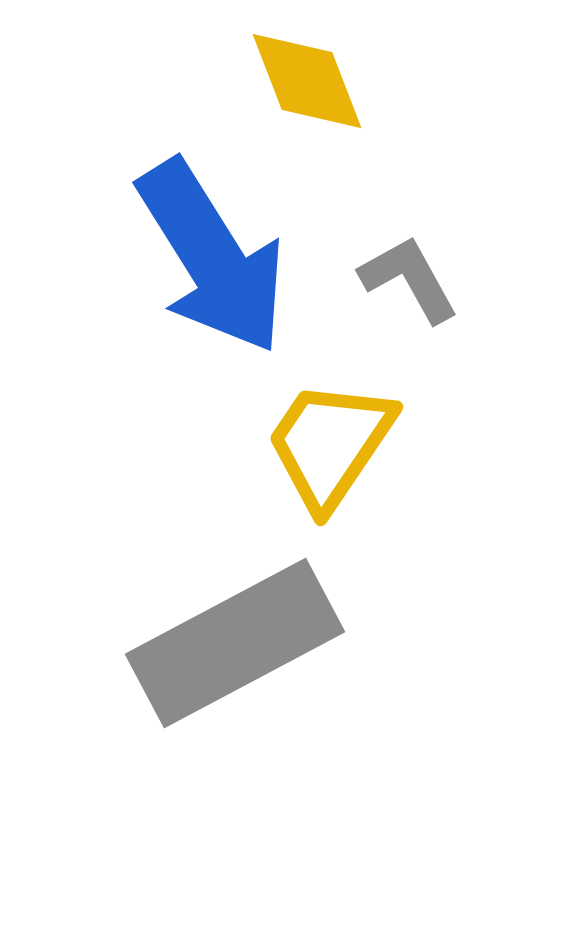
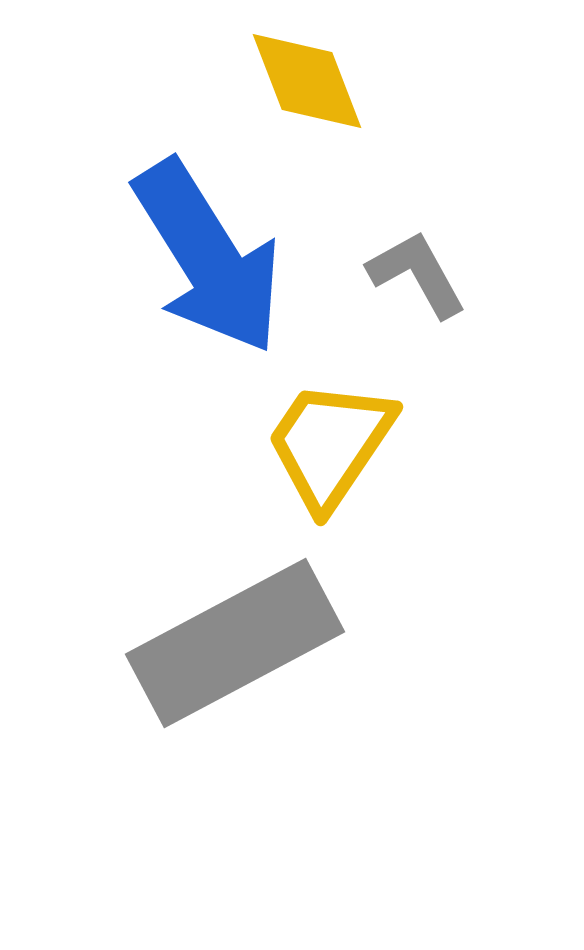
blue arrow: moved 4 px left
gray L-shape: moved 8 px right, 5 px up
